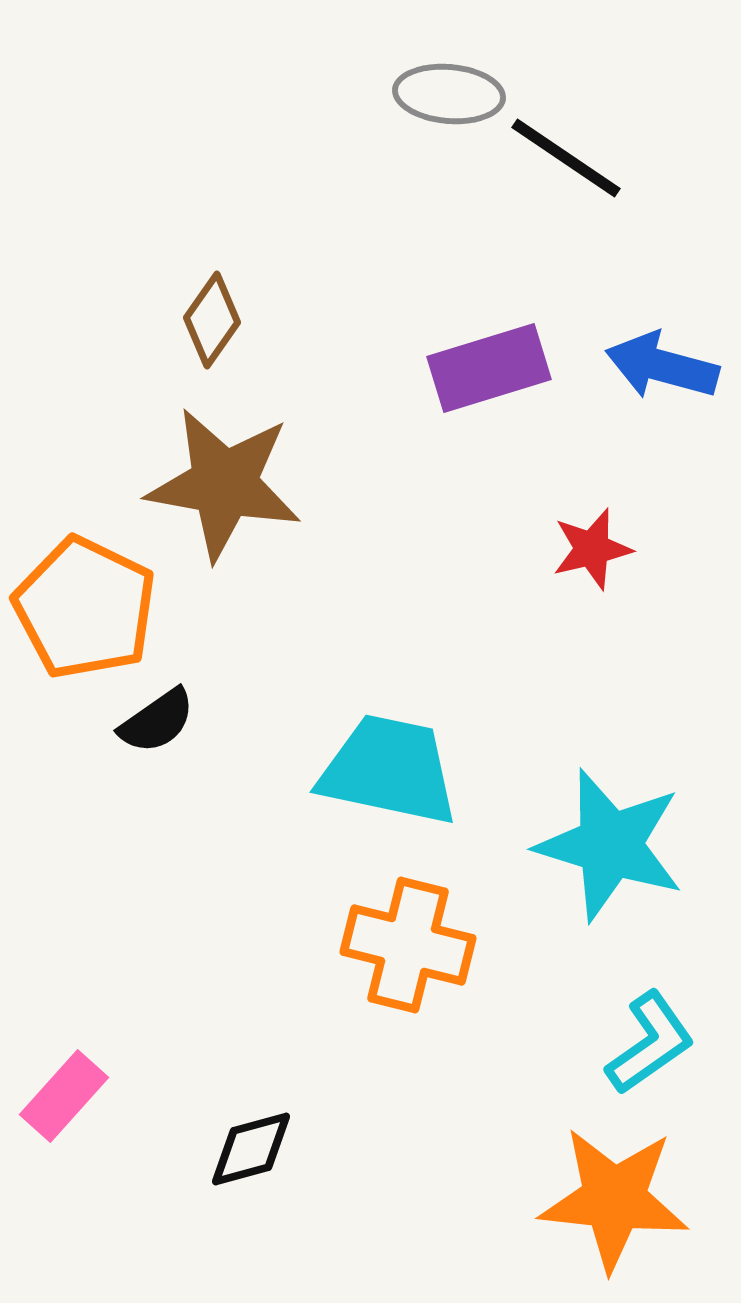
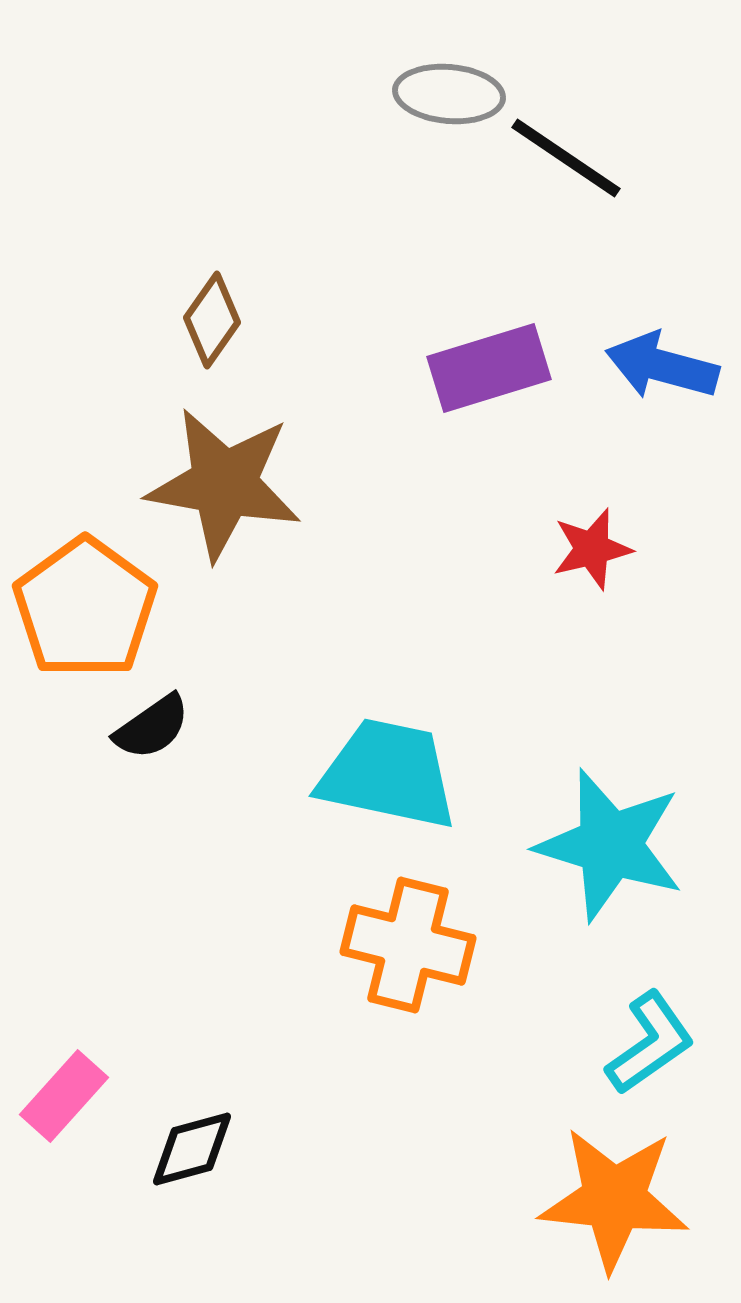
orange pentagon: rotated 10 degrees clockwise
black semicircle: moved 5 px left, 6 px down
cyan trapezoid: moved 1 px left, 4 px down
black diamond: moved 59 px left
